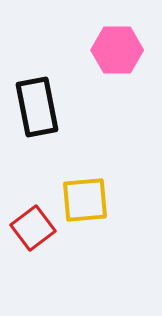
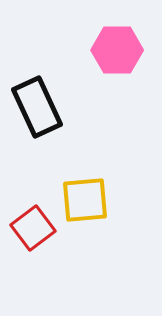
black rectangle: rotated 14 degrees counterclockwise
